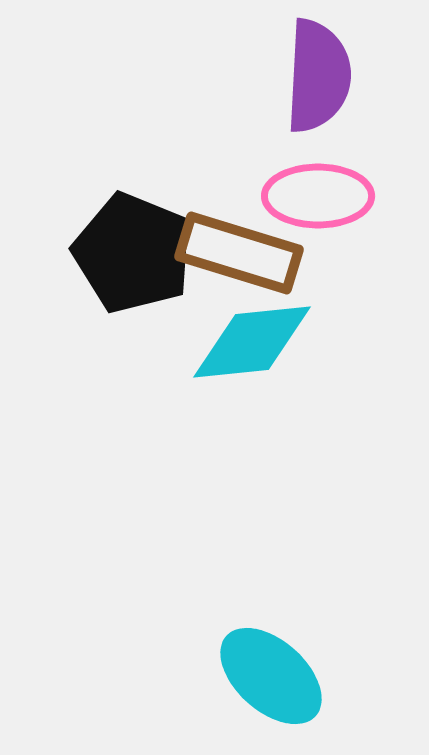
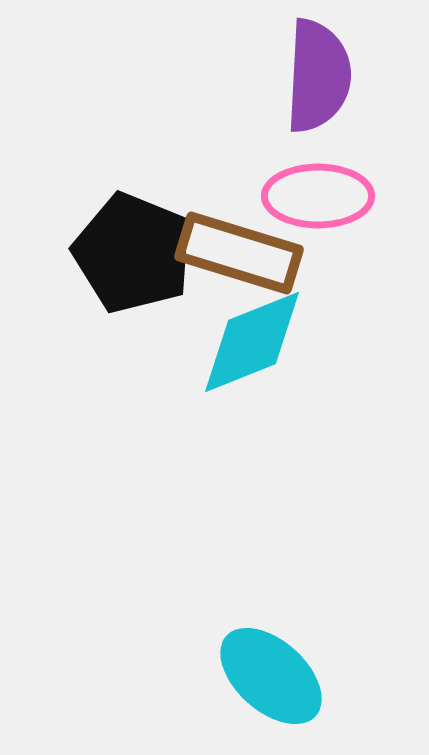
cyan diamond: rotated 16 degrees counterclockwise
